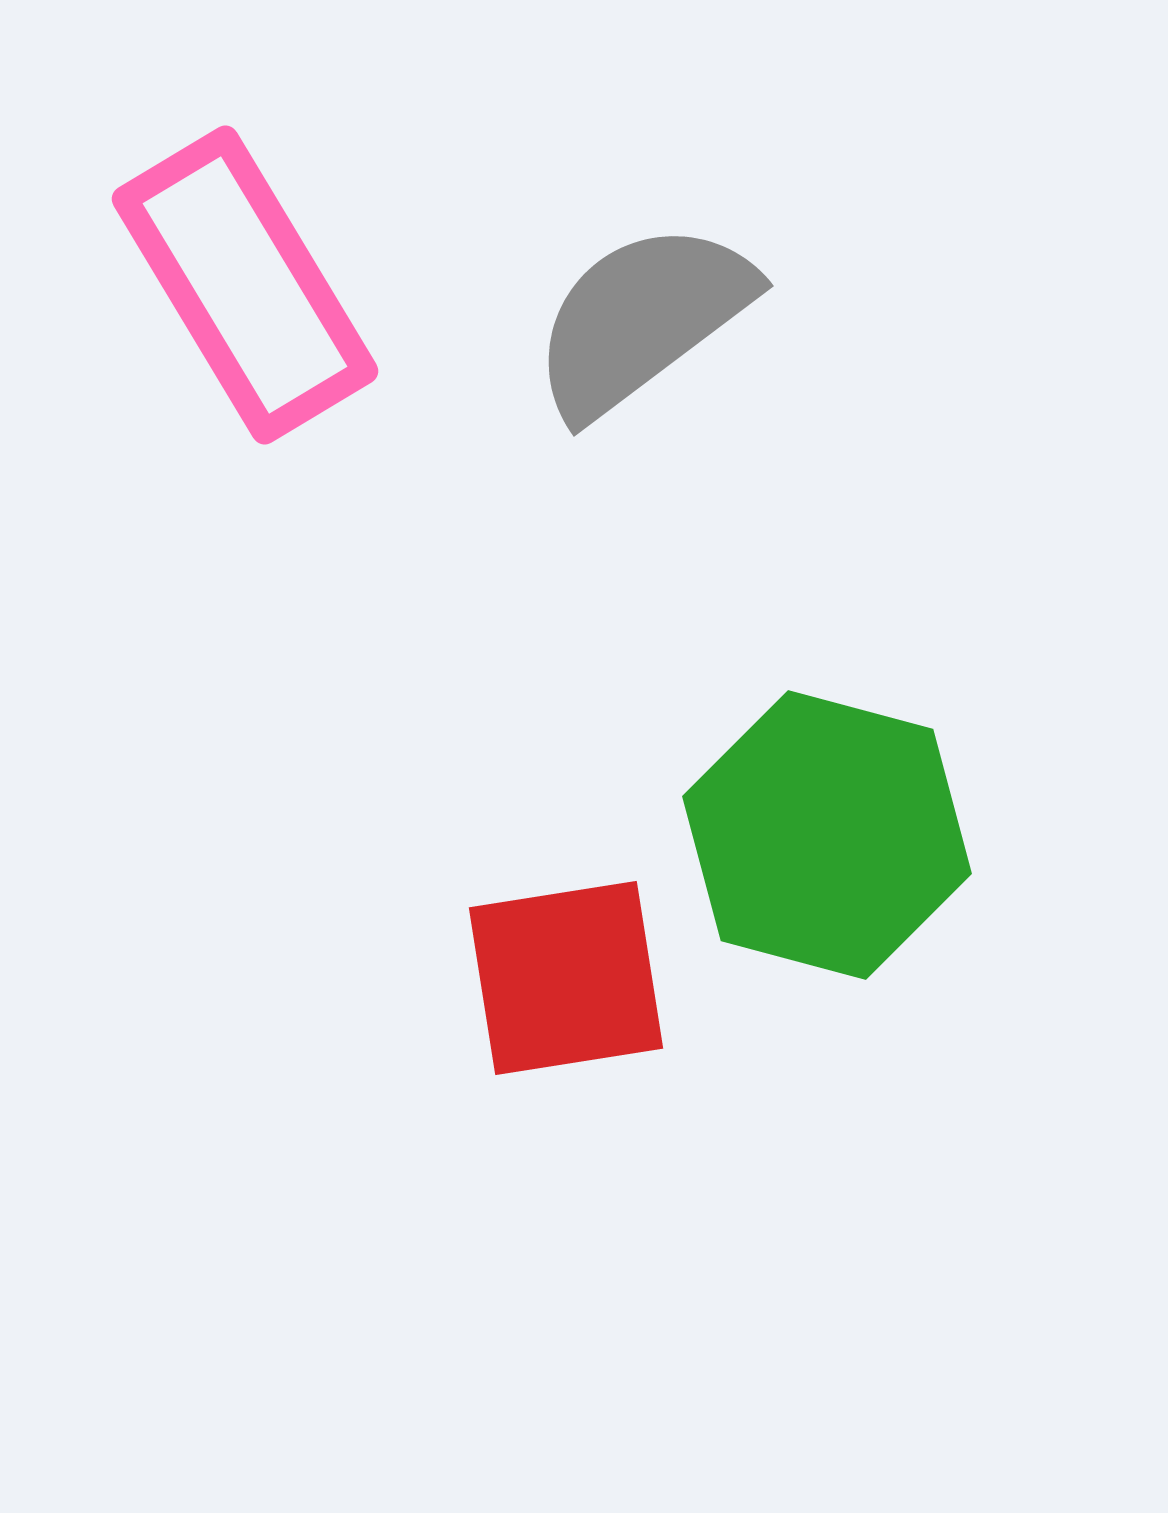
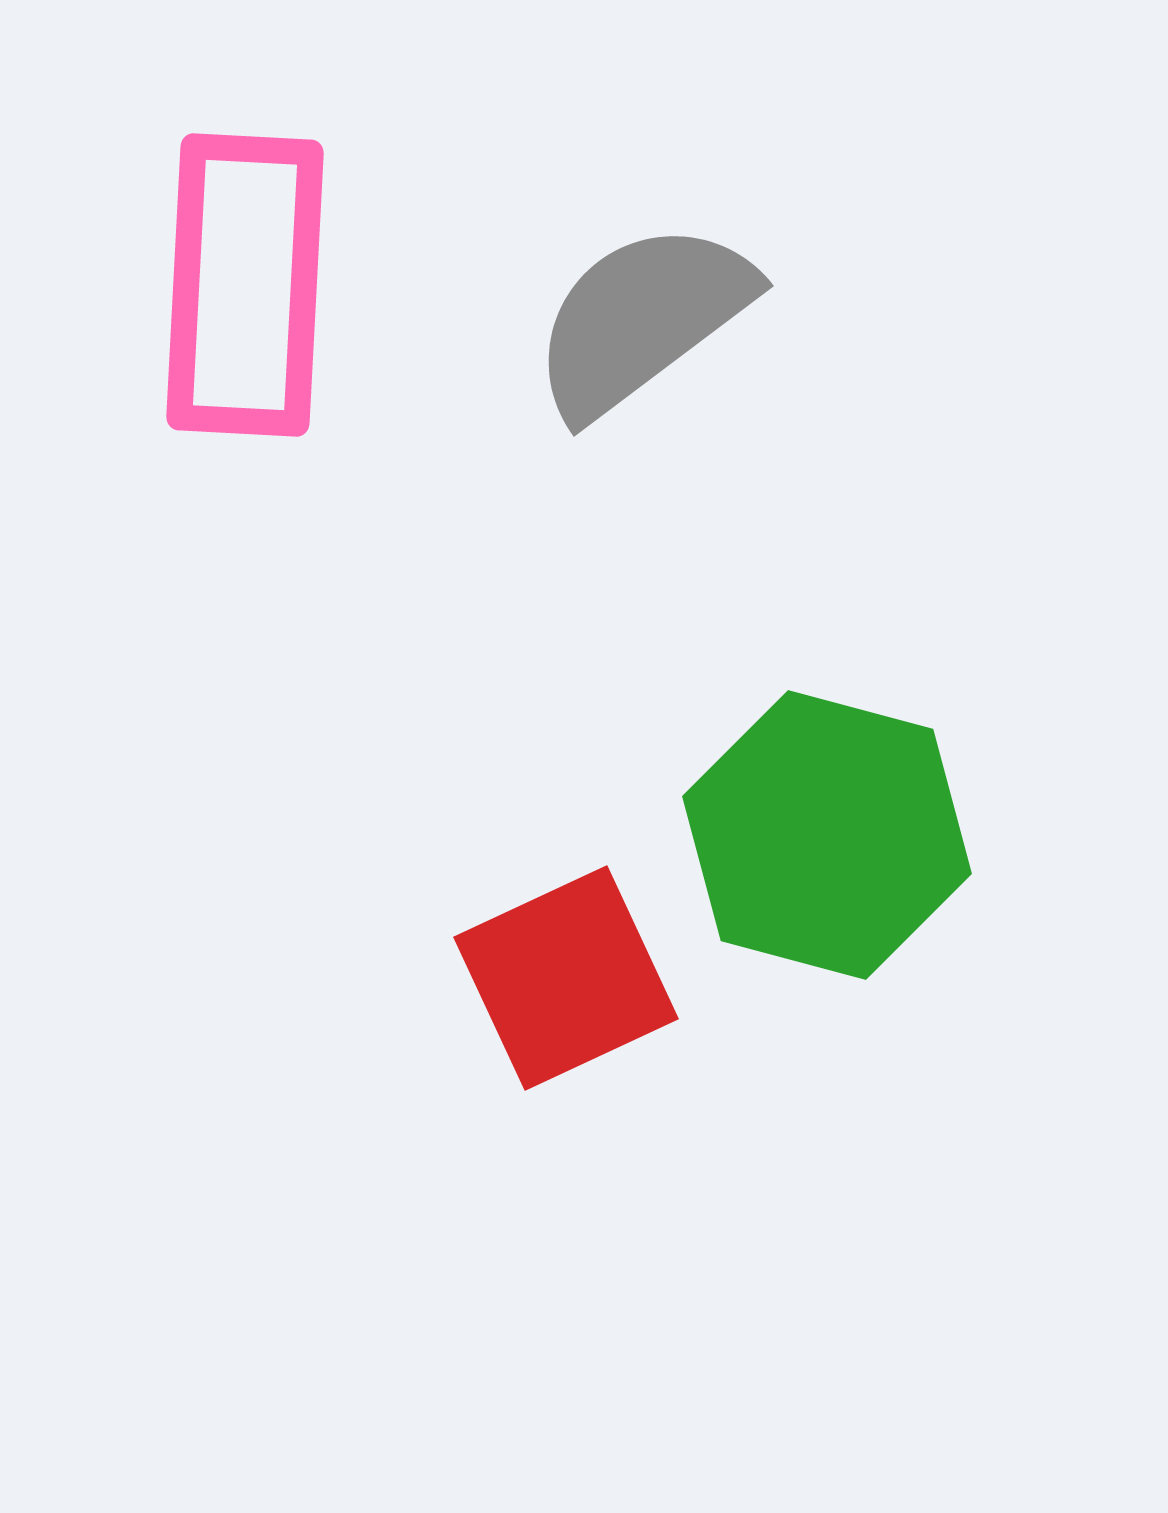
pink rectangle: rotated 34 degrees clockwise
red square: rotated 16 degrees counterclockwise
